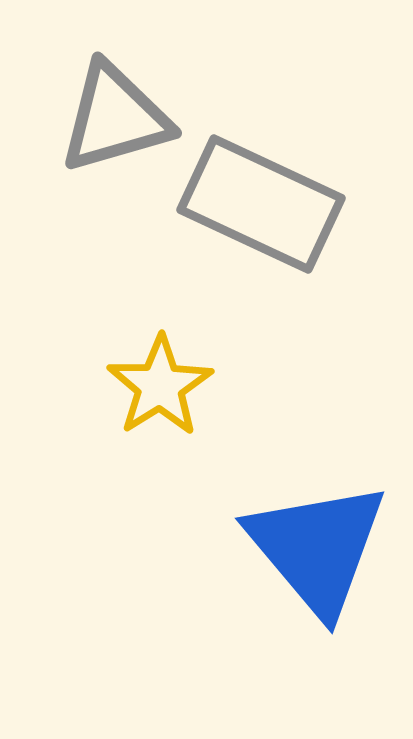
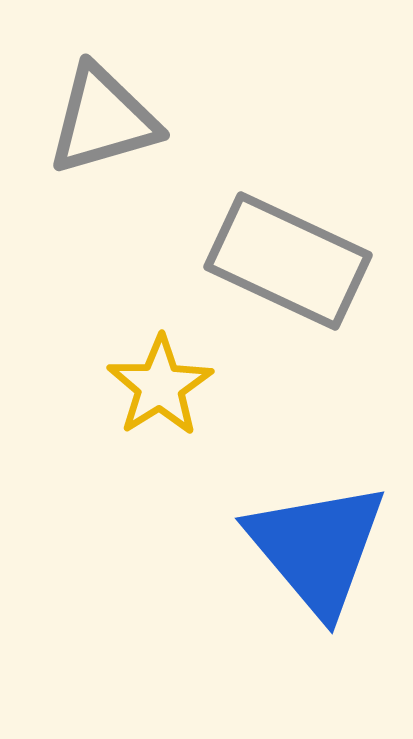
gray triangle: moved 12 px left, 2 px down
gray rectangle: moved 27 px right, 57 px down
